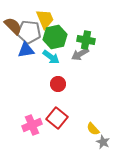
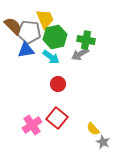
pink cross: rotated 12 degrees counterclockwise
